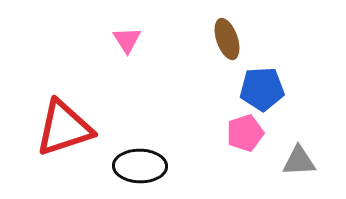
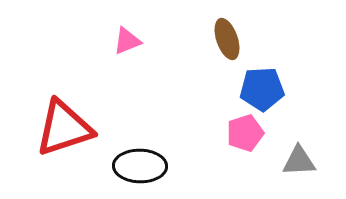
pink triangle: moved 1 px down; rotated 40 degrees clockwise
